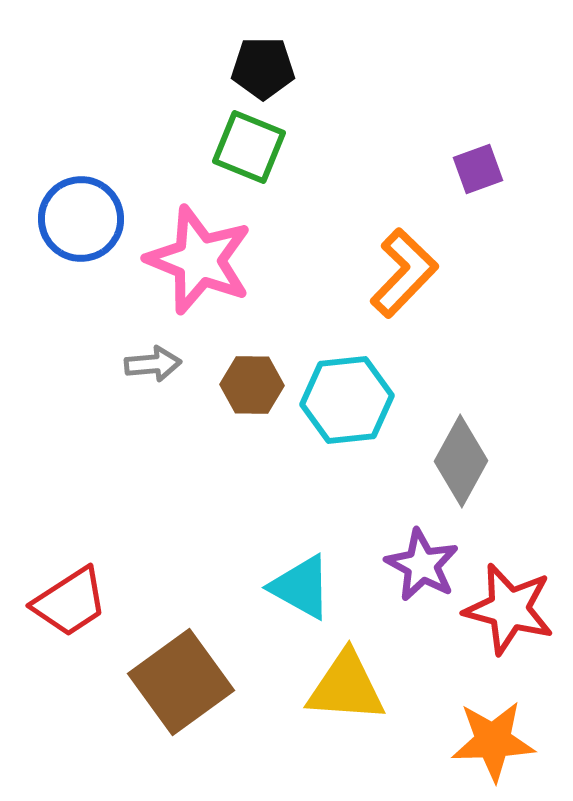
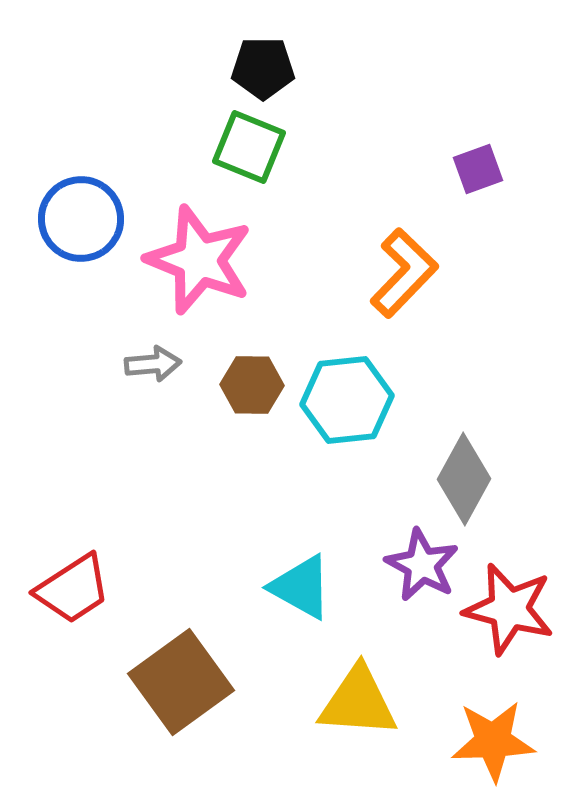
gray diamond: moved 3 px right, 18 px down
red trapezoid: moved 3 px right, 13 px up
yellow triangle: moved 12 px right, 15 px down
